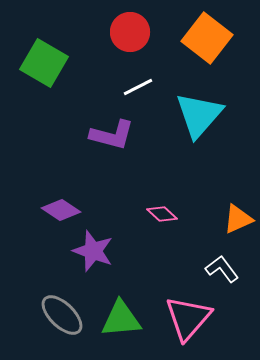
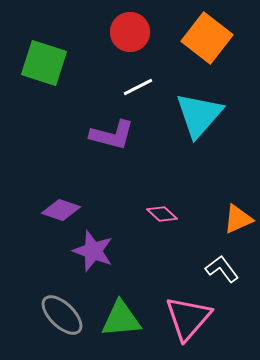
green square: rotated 12 degrees counterclockwise
purple diamond: rotated 15 degrees counterclockwise
